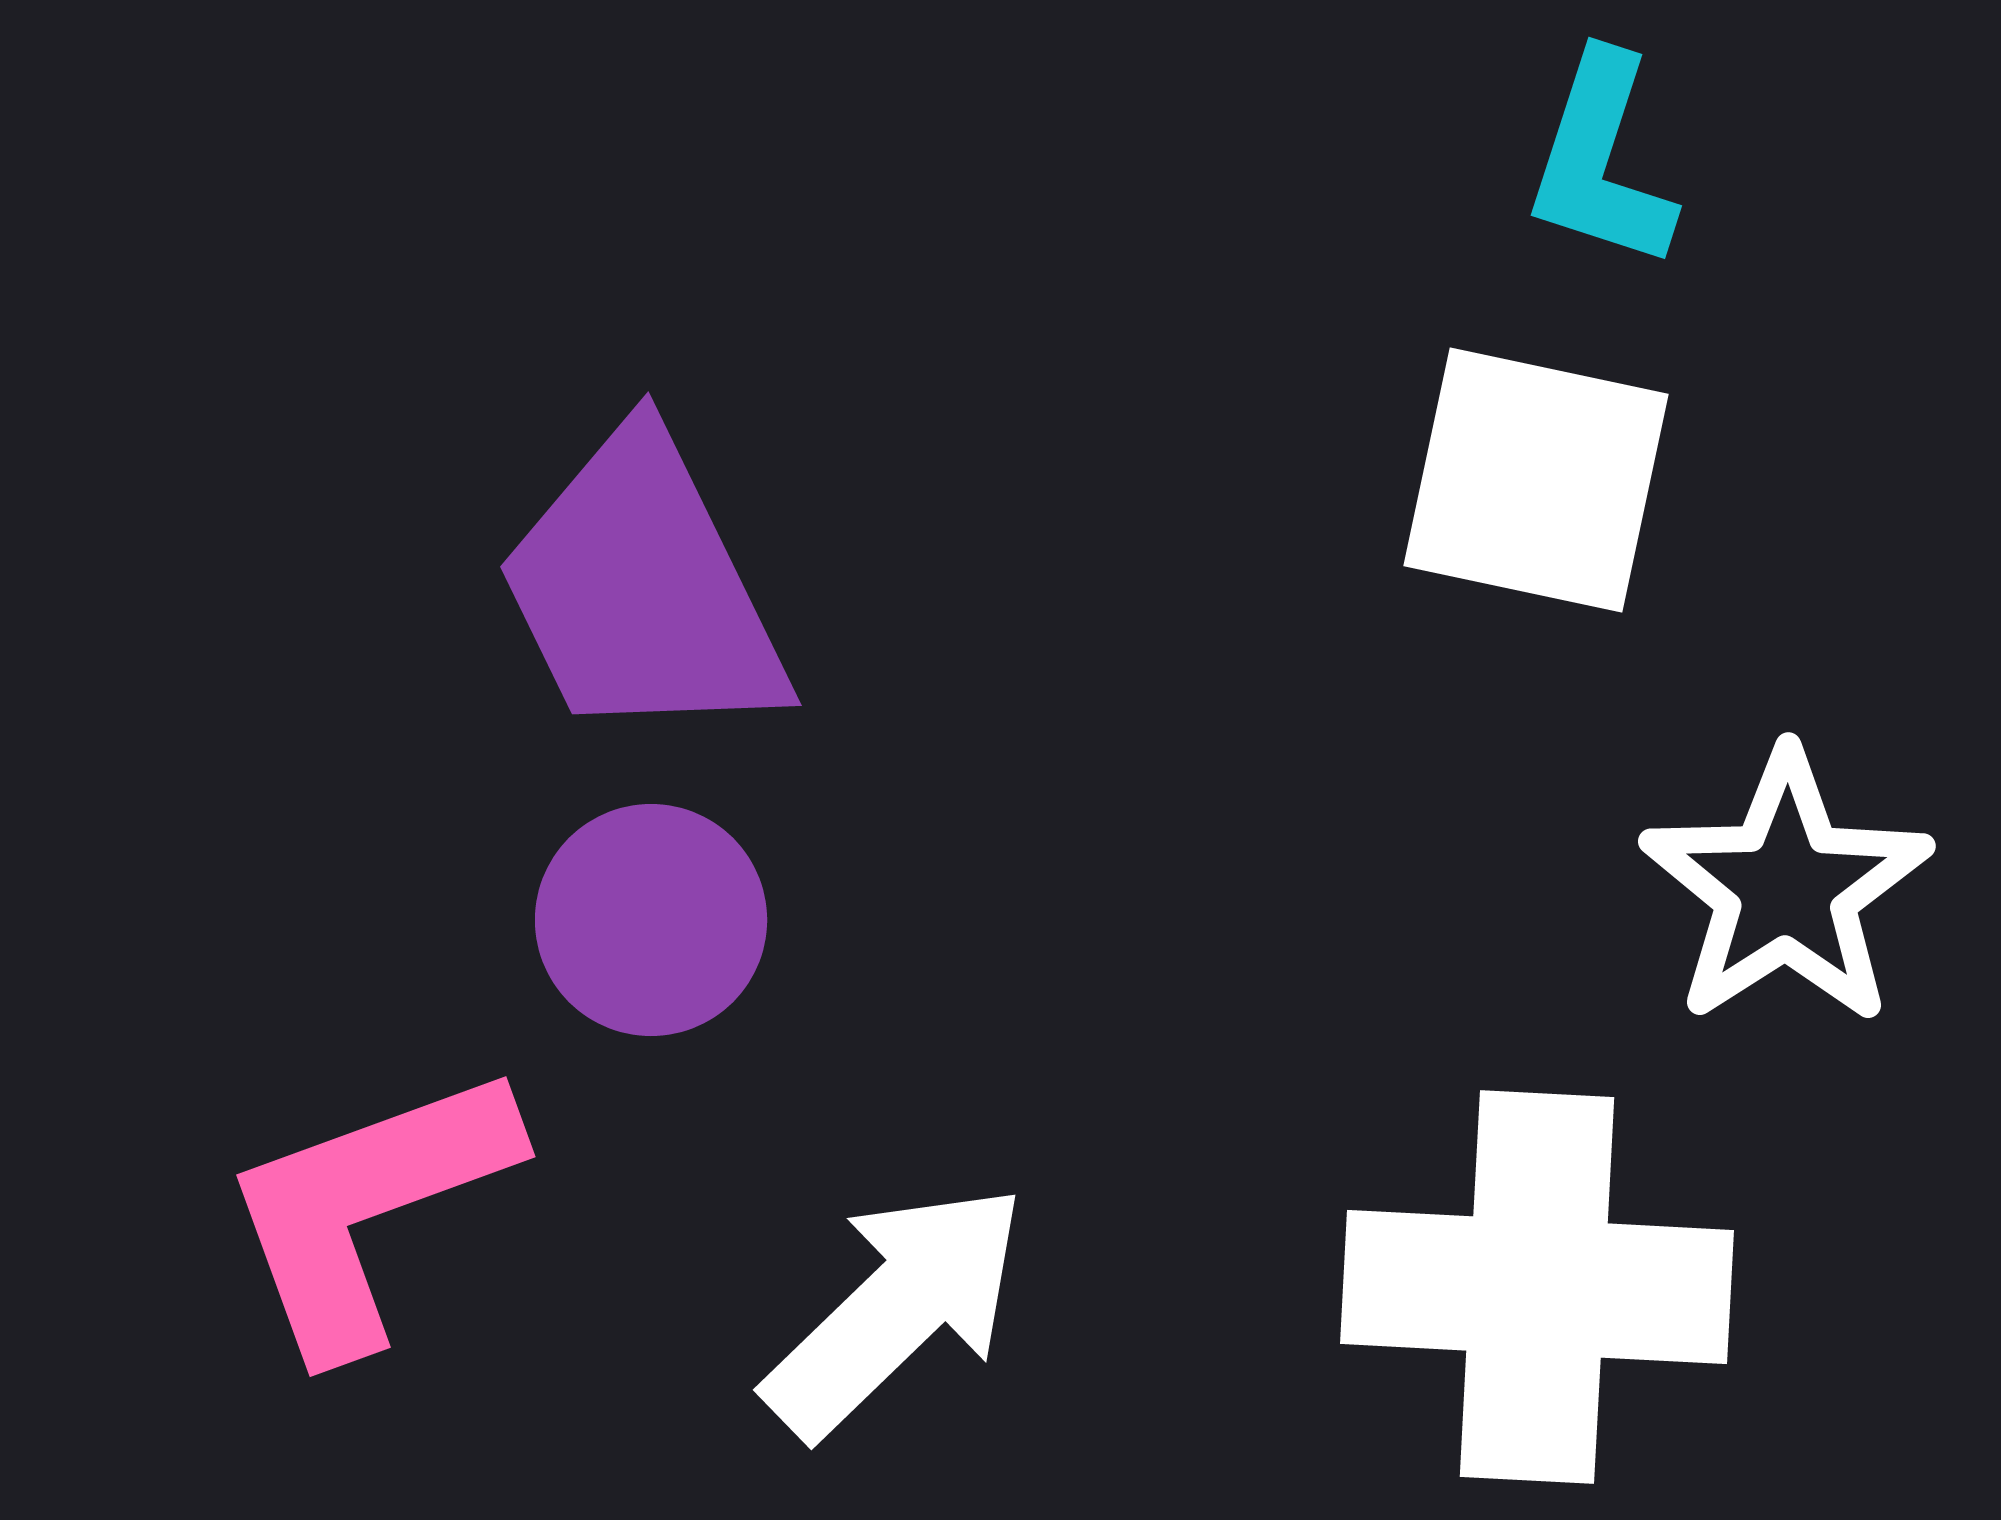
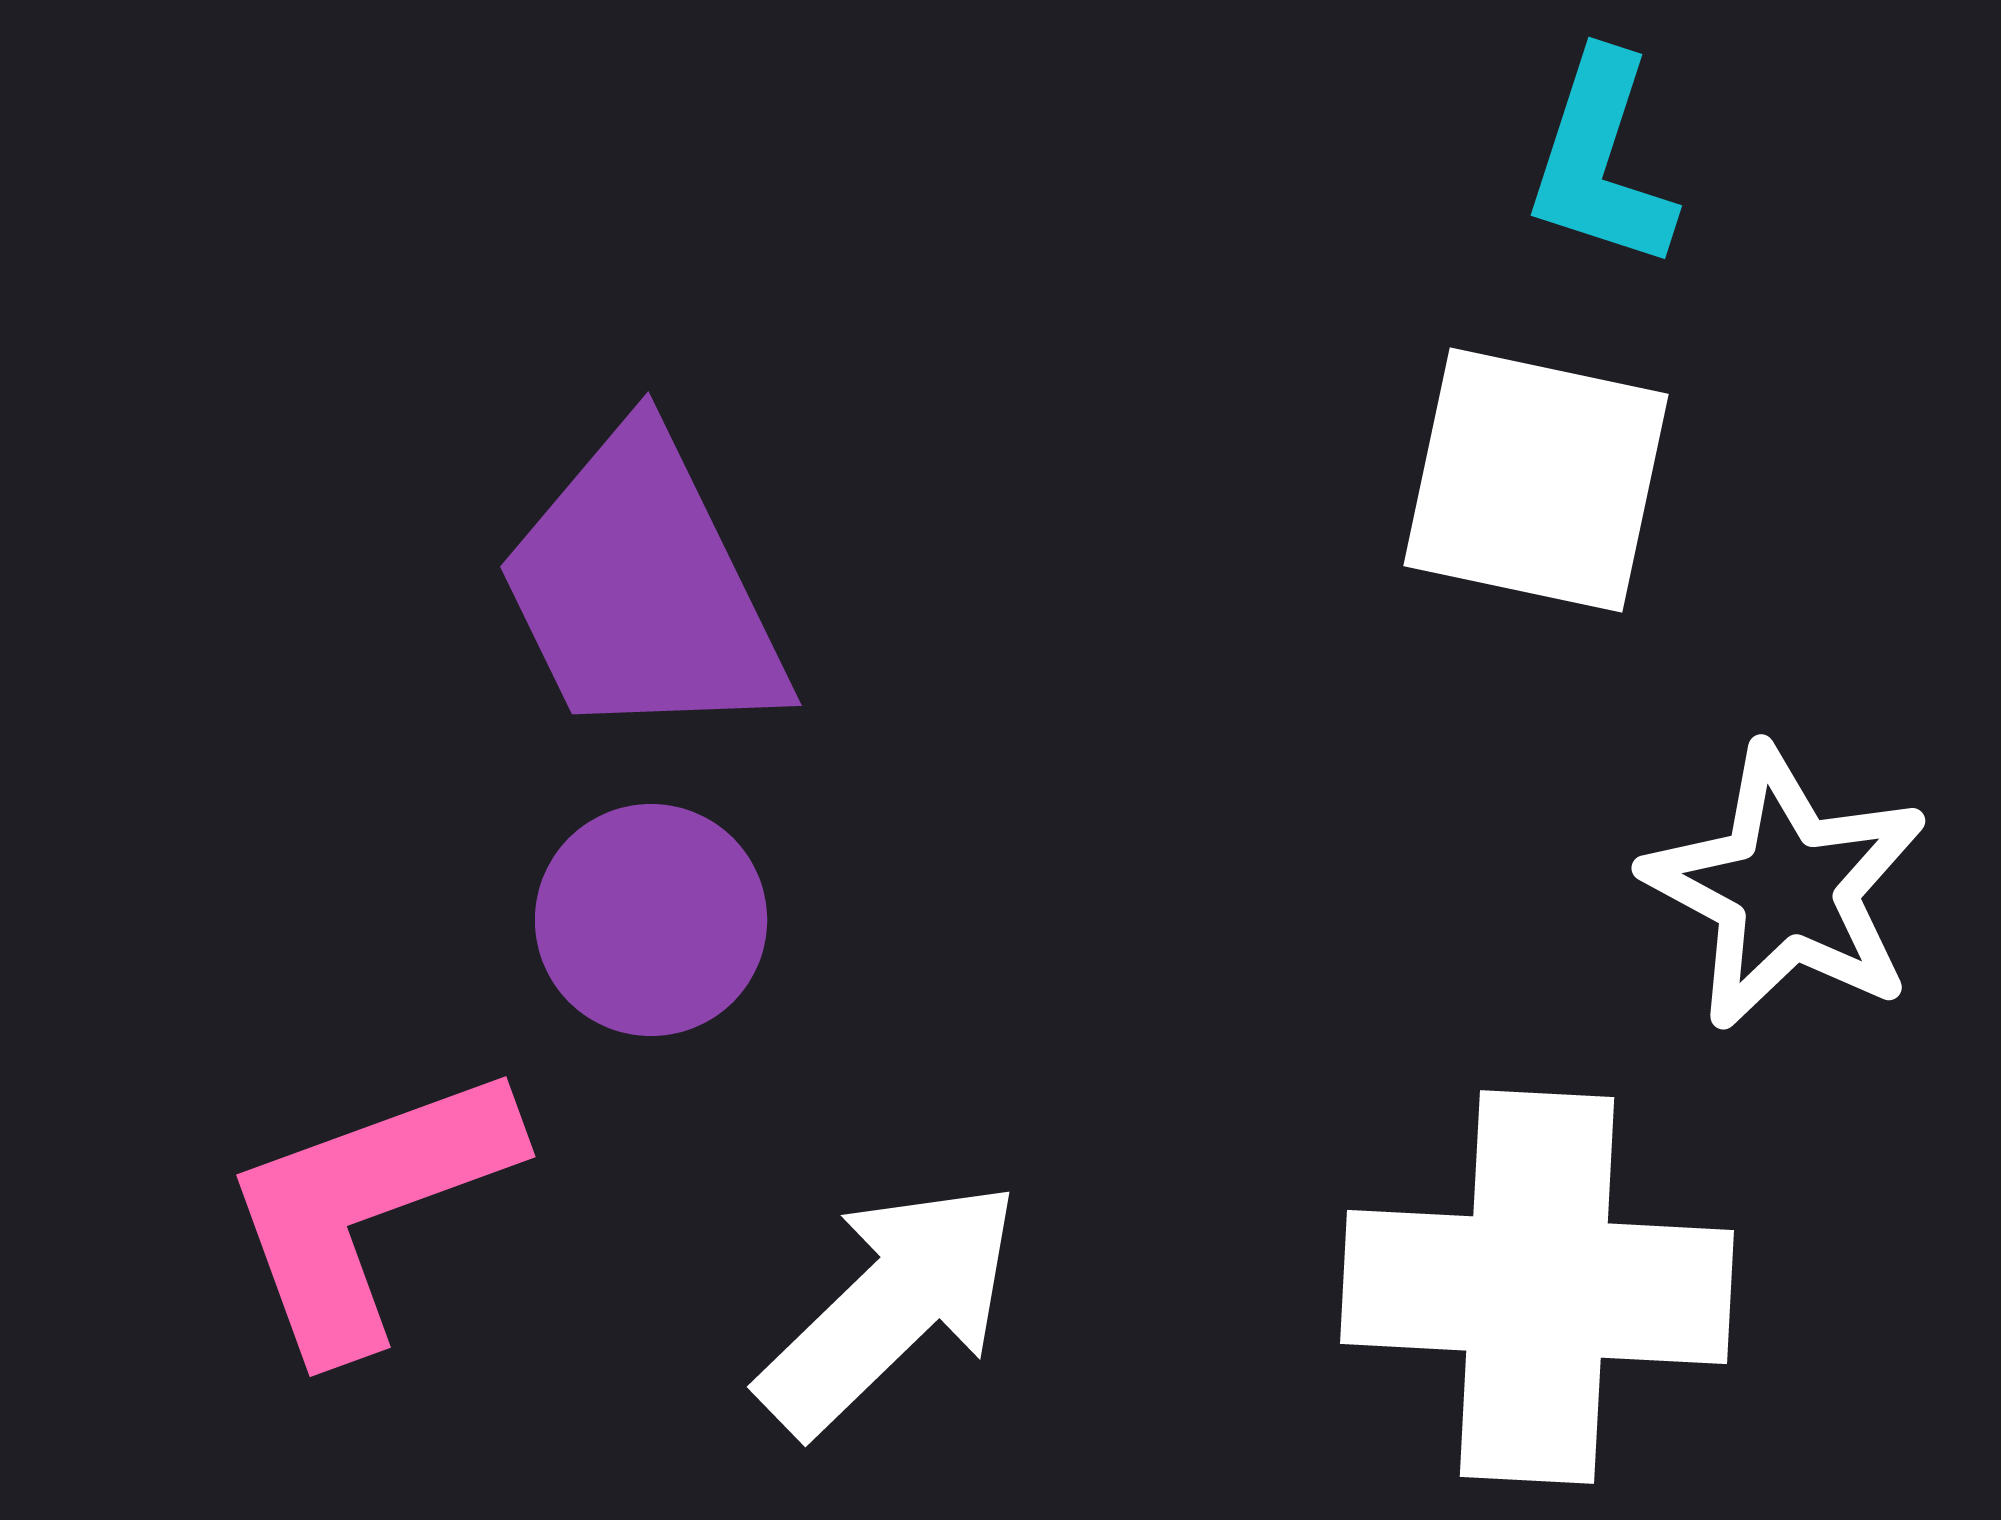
white star: rotated 11 degrees counterclockwise
white arrow: moved 6 px left, 3 px up
